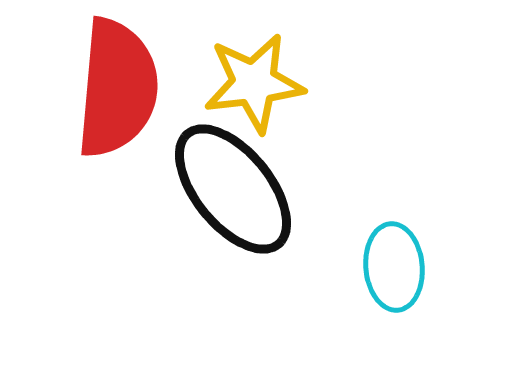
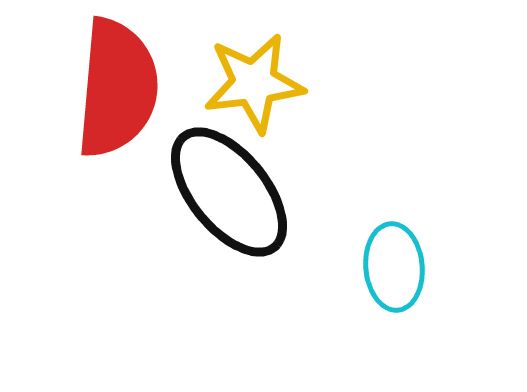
black ellipse: moved 4 px left, 3 px down
